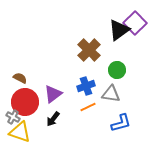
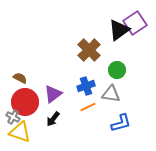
purple square: rotated 10 degrees clockwise
